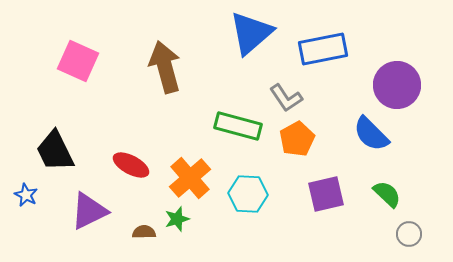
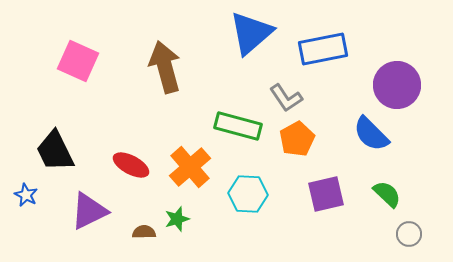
orange cross: moved 11 px up
